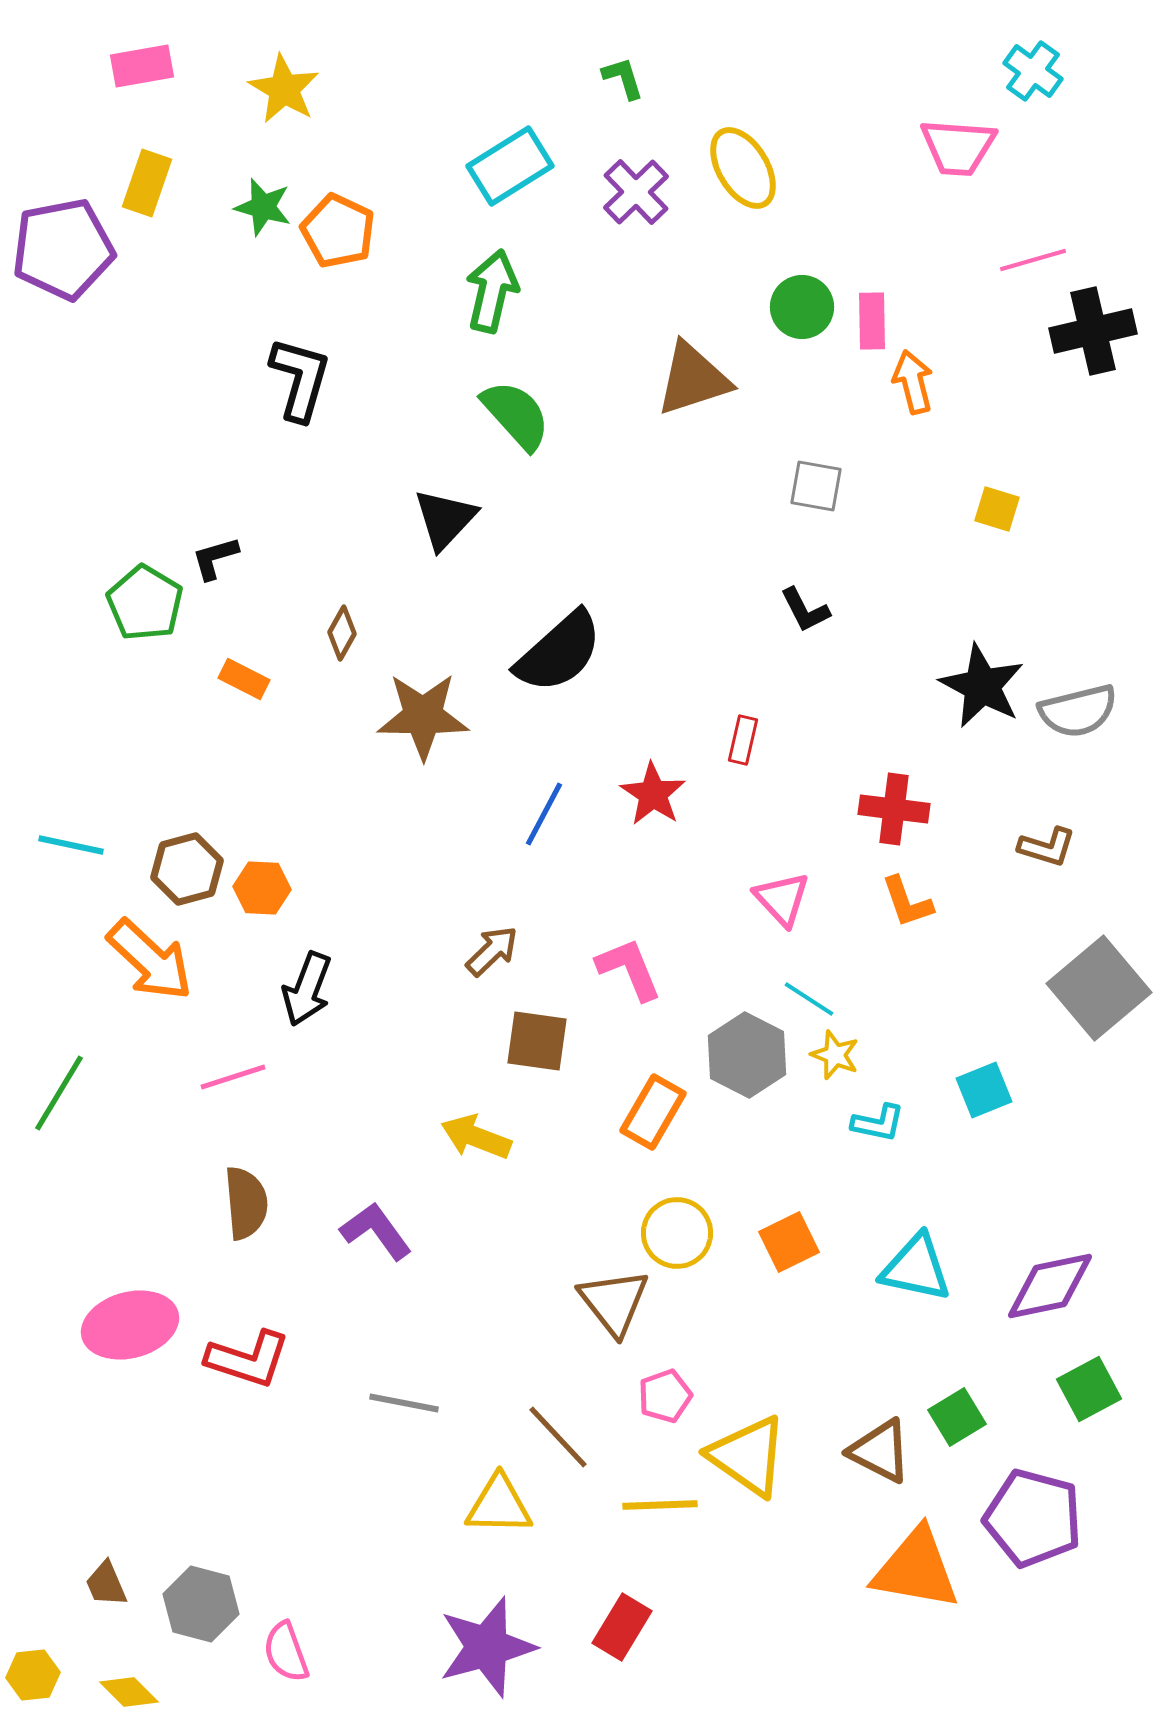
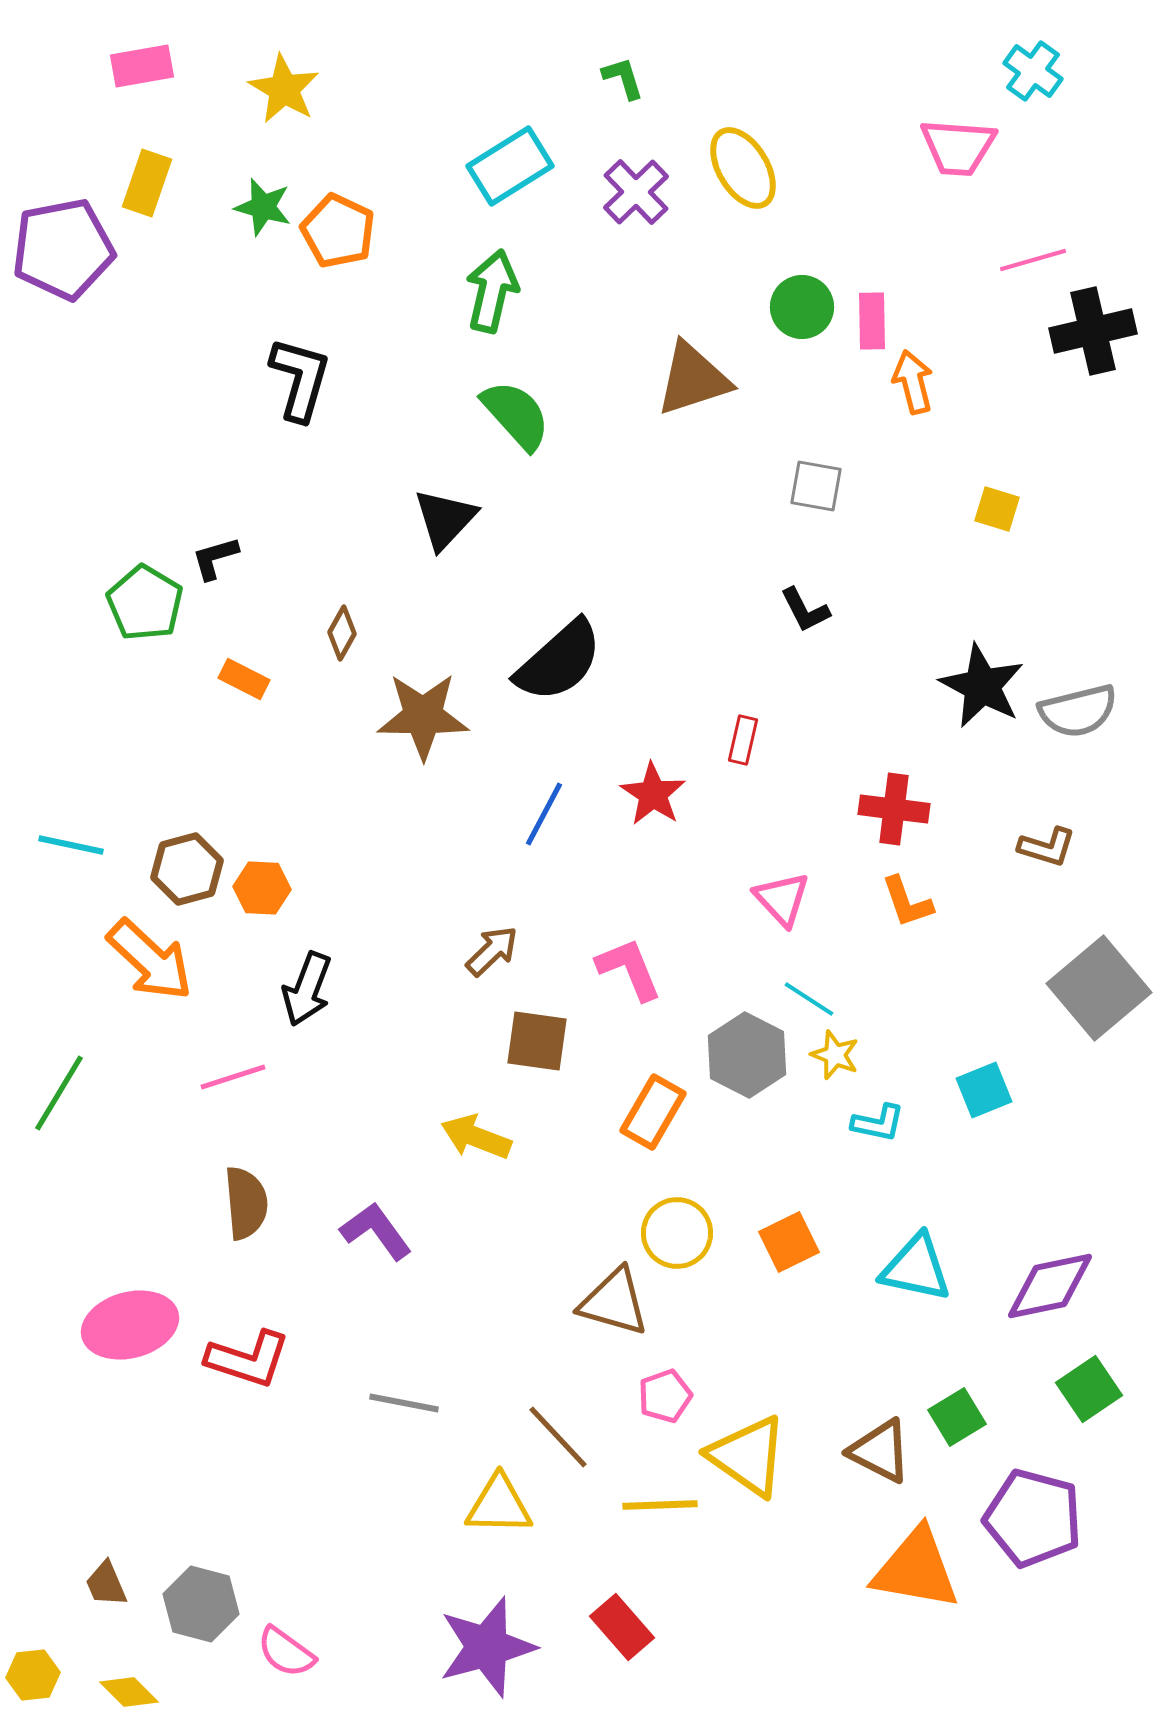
black semicircle at (559, 652): moved 9 px down
brown triangle at (614, 1302): rotated 36 degrees counterclockwise
green square at (1089, 1389): rotated 6 degrees counterclockwise
red rectangle at (622, 1627): rotated 72 degrees counterclockwise
pink semicircle at (286, 1652): rotated 34 degrees counterclockwise
